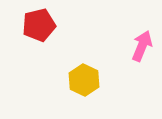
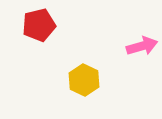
pink arrow: rotated 52 degrees clockwise
